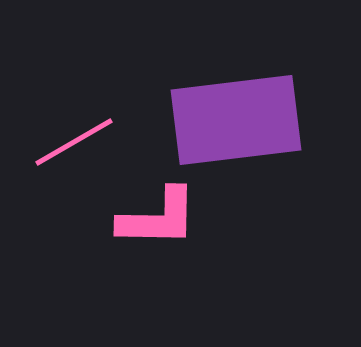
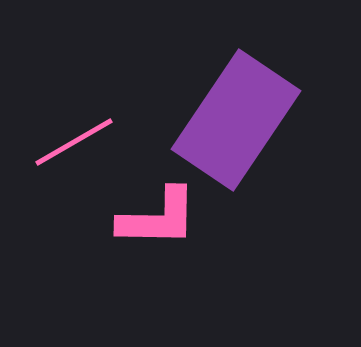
purple rectangle: rotated 49 degrees counterclockwise
